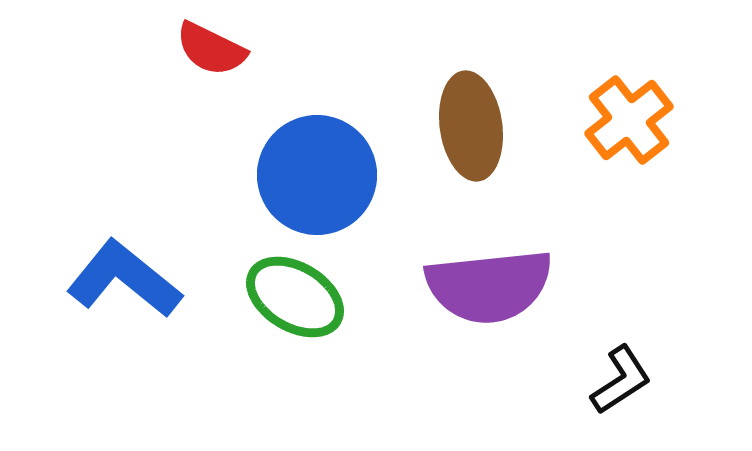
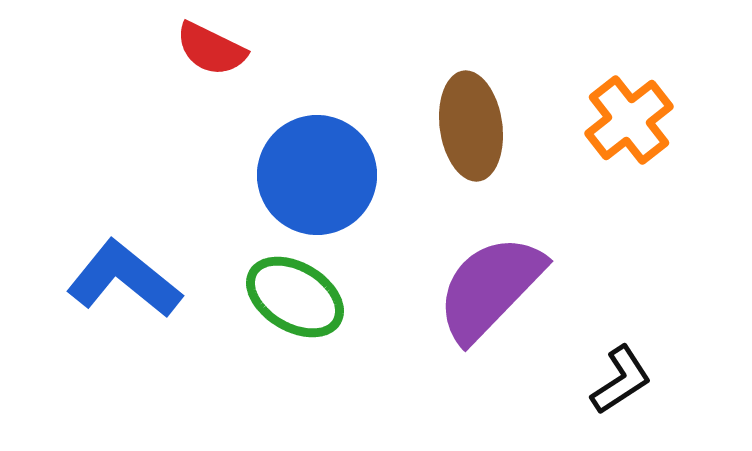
purple semicircle: moved 1 px right, 2 px down; rotated 140 degrees clockwise
